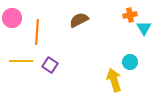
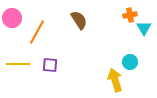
brown semicircle: rotated 84 degrees clockwise
orange line: rotated 25 degrees clockwise
yellow line: moved 3 px left, 3 px down
purple square: rotated 28 degrees counterclockwise
yellow arrow: moved 1 px right
